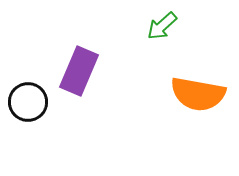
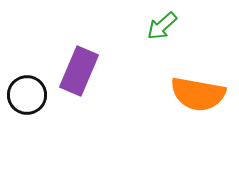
black circle: moved 1 px left, 7 px up
